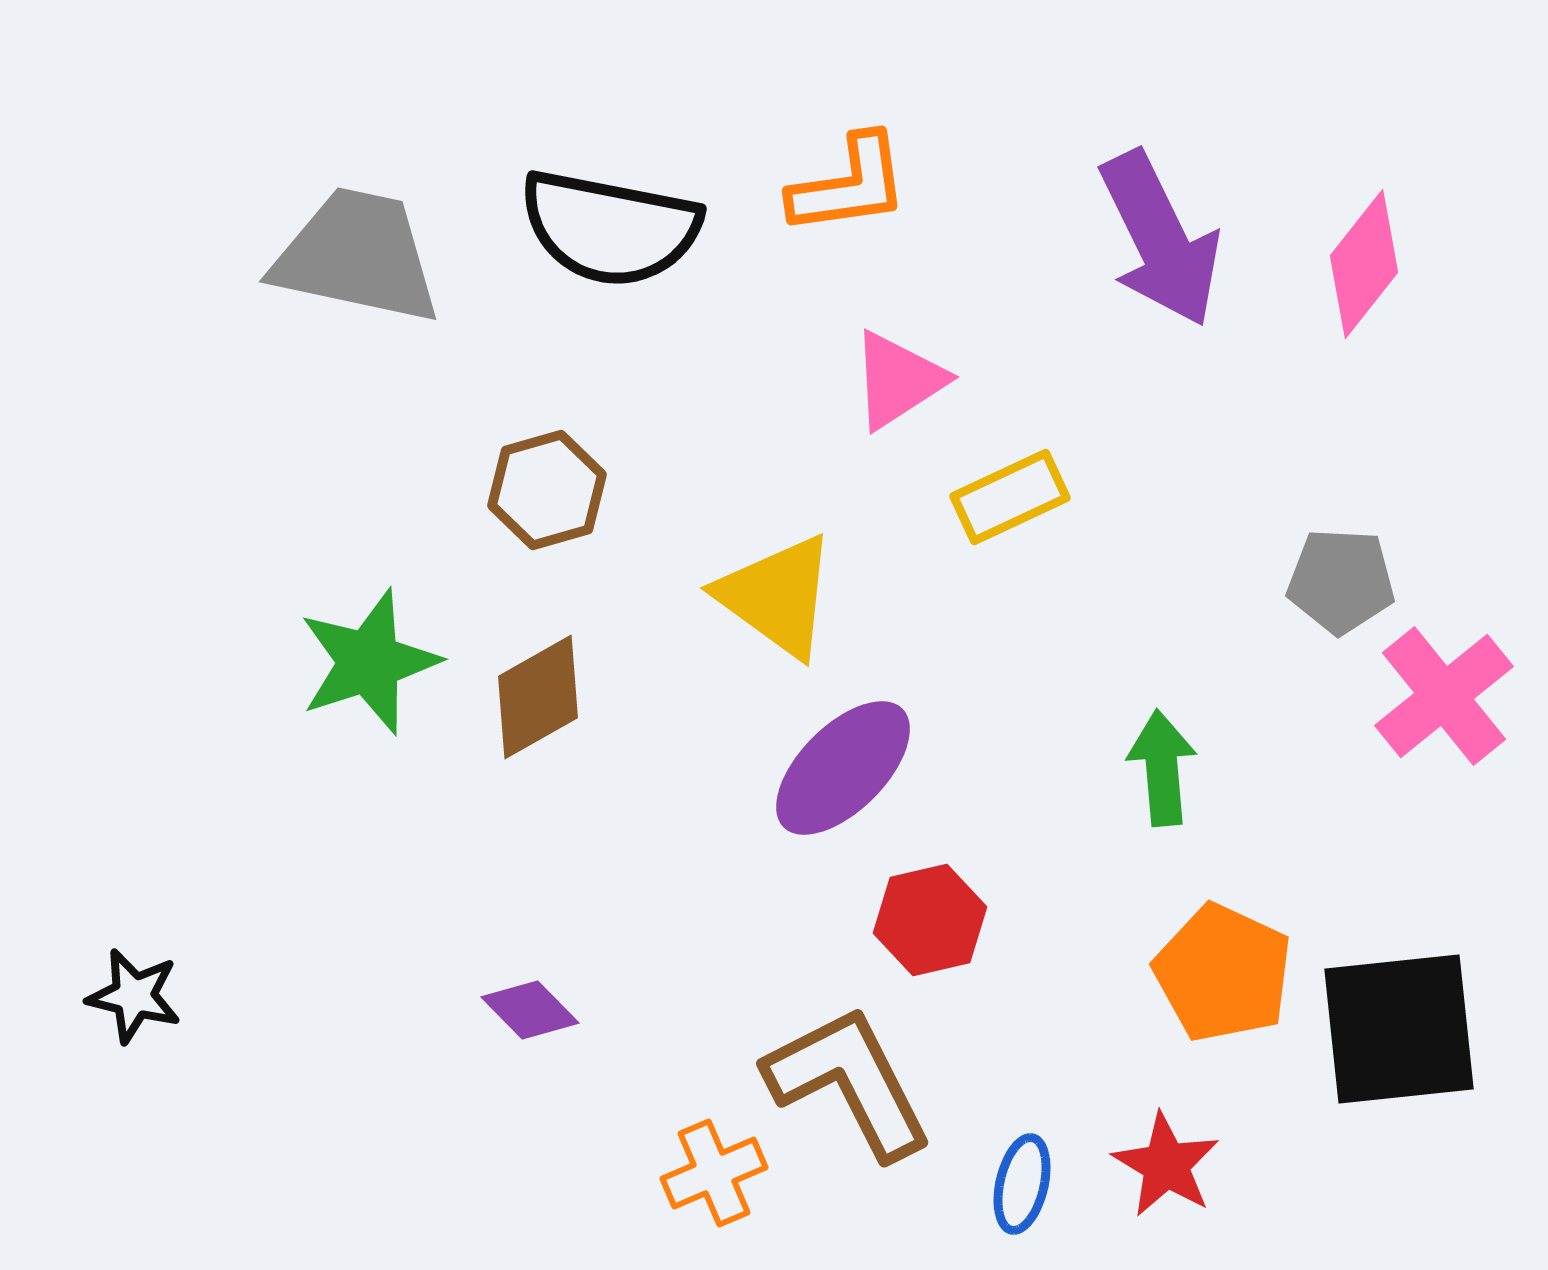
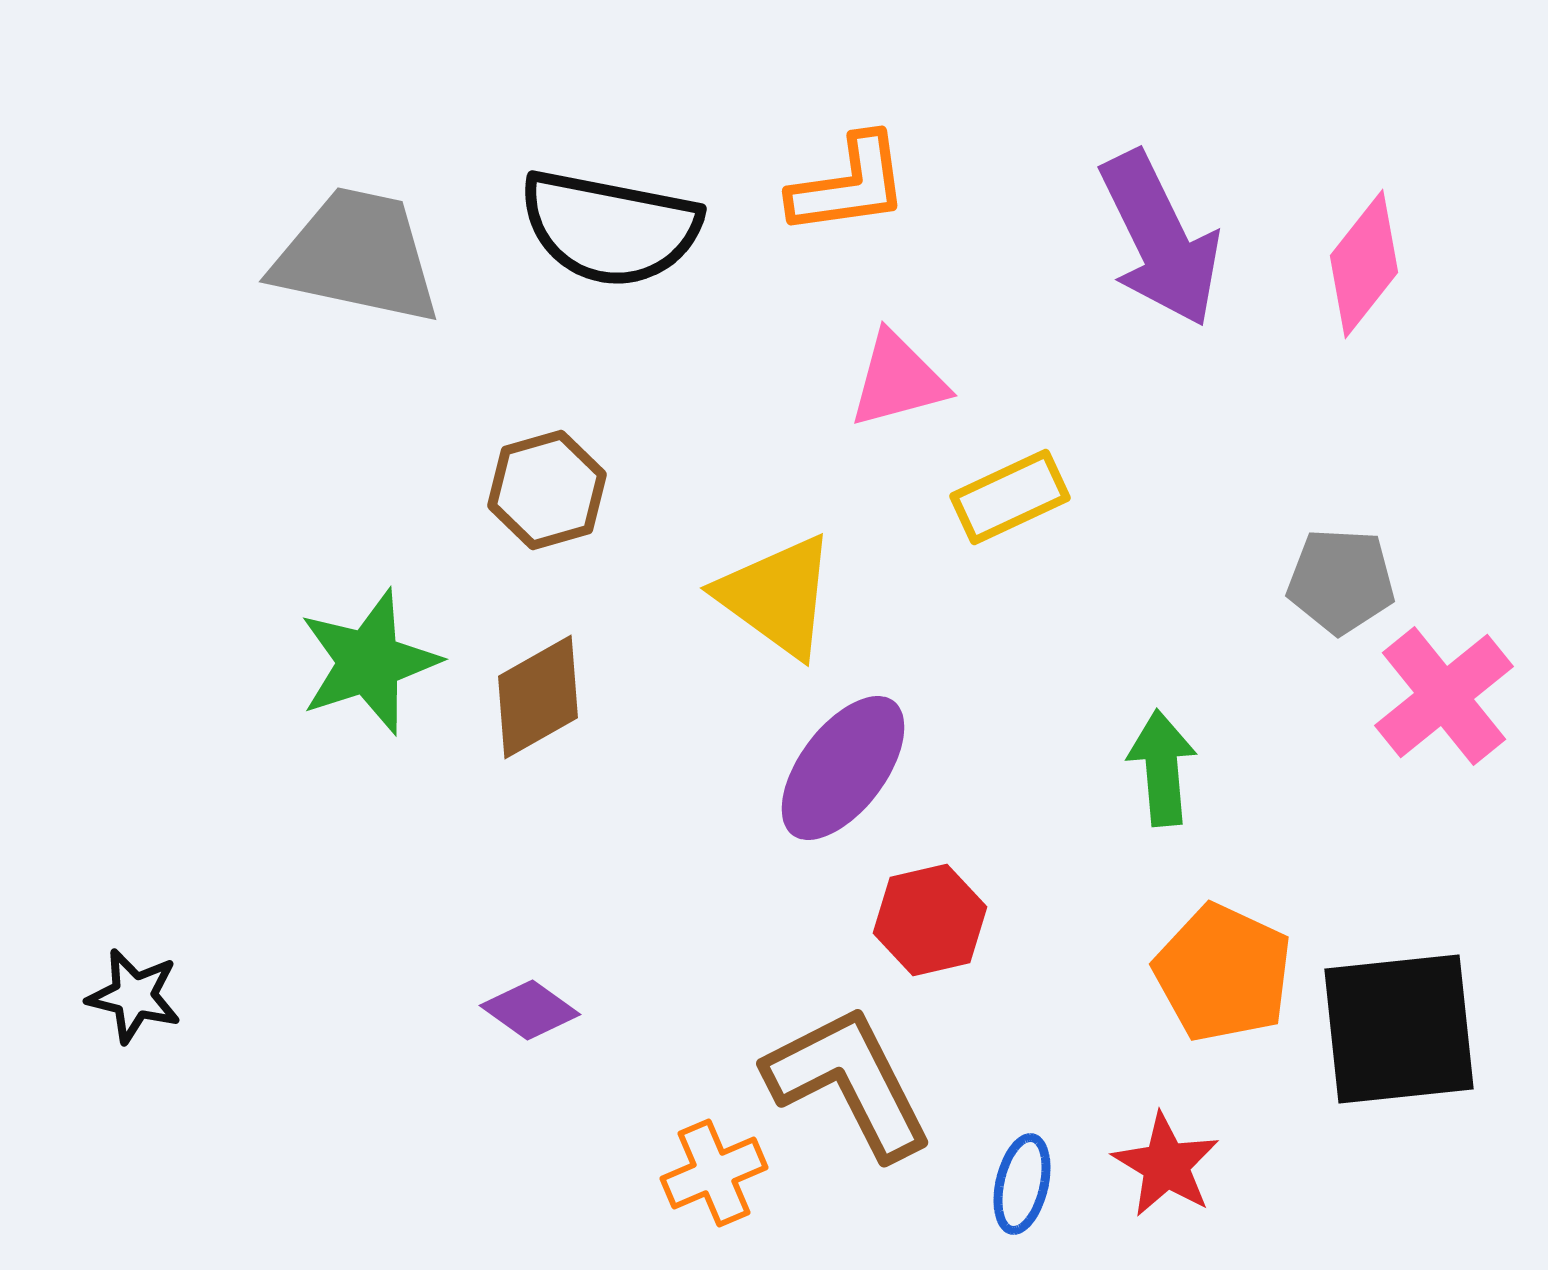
pink triangle: rotated 18 degrees clockwise
purple ellipse: rotated 8 degrees counterclockwise
purple diamond: rotated 10 degrees counterclockwise
